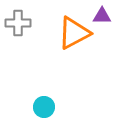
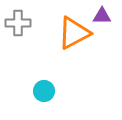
cyan circle: moved 16 px up
